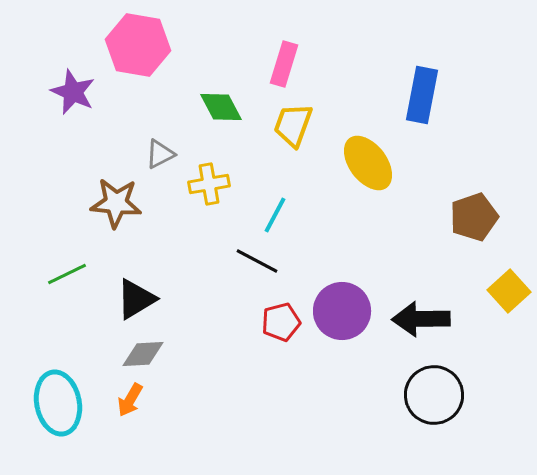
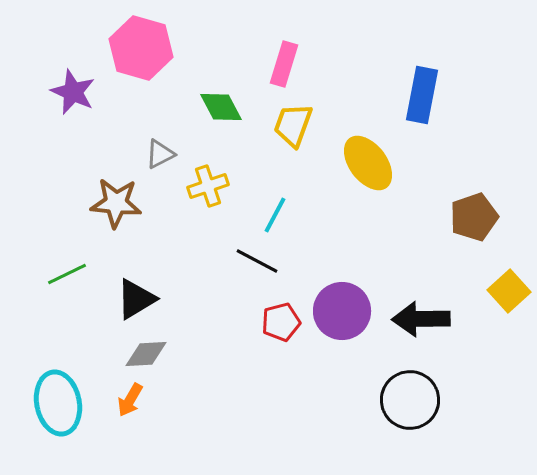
pink hexagon: moved 3 px right, 3 px down; rotated 6 degrees clockwise
yellow cross: moved 1 px left, 2 px down; rotated 9 degrees counterclockwise
gray diamond: moved 3 px right
black circle: moved 24 px left, 5 px down
